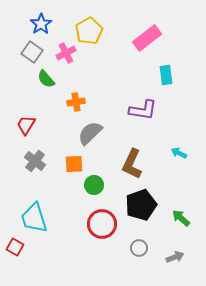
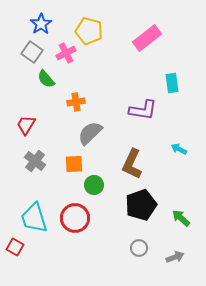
yellow pentagon: rotated 28 degrees counterclockwise
cyan rectangle: moved 6 px right, 8 px down
cyan arrow: moved 4 px up
red circle: moved 27 px left, 6 px up
